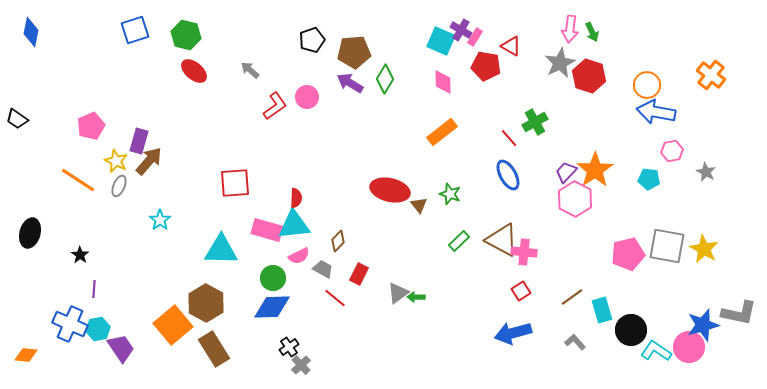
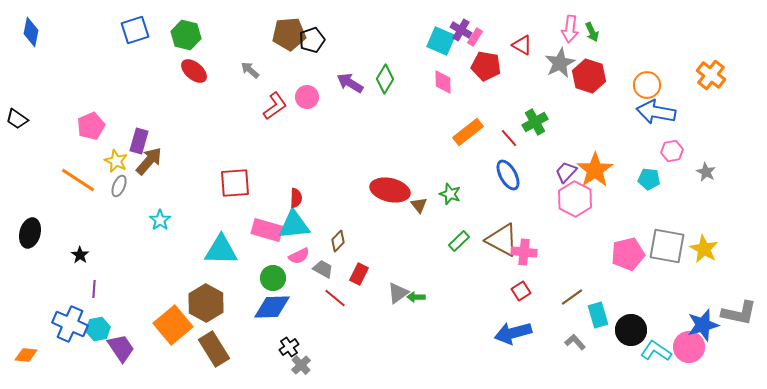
red triangle at (511, 46): moved 11 px right, 1 px up
brown pentagon at (354, 52): moved 65 px left, 18 px up
orange rectangle at (442, 132): moved 26 px right
cyan rectangle at (602, 310): moved 4 px left, 5 px down
